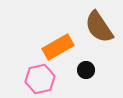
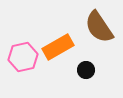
pink hexagon: moved 17 px left, 22 px up
